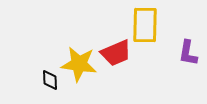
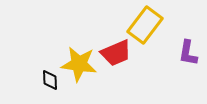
yellow rectangle: rotated 36 degrees clockwise
